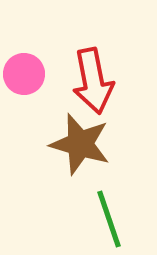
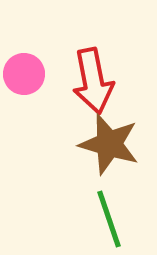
brown star: moved 29 px right
